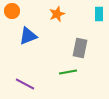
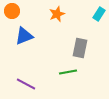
cyan rectangle: rotated 32 degrees clockwise
blue triangle: moved 4 px left
purple line: moved 1 px right
